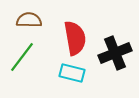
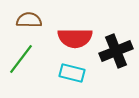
red semicircle: rotated 100 degrees clockwise
black cross: moved 1 px right, 2 px up
green line: moved 1 px left, 2 px down
